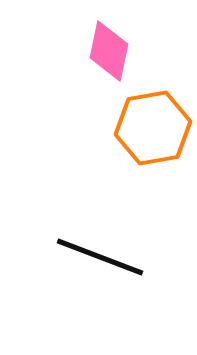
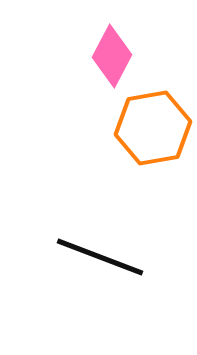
pink diamond: moved 3 px right, 5 px down; rotated 16 degrees clockwise
